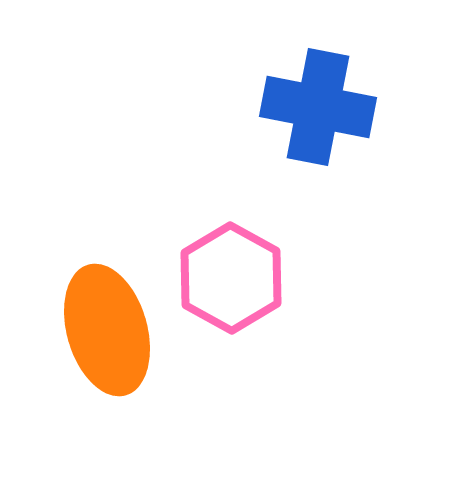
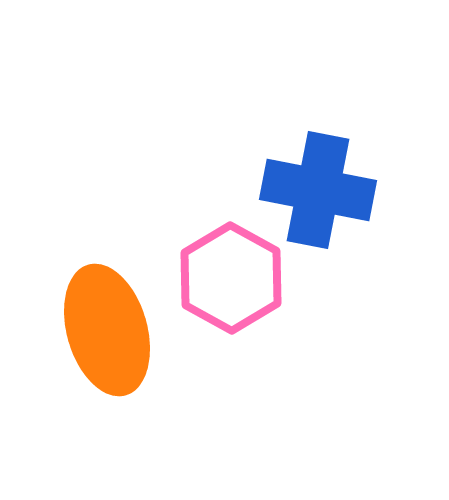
blue cross: moved 83 px down
